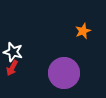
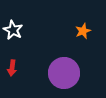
white star: moved 22 px up; rotated 12 degrees clockwise
red arrow: rotated 21 degrees counterclockwise
